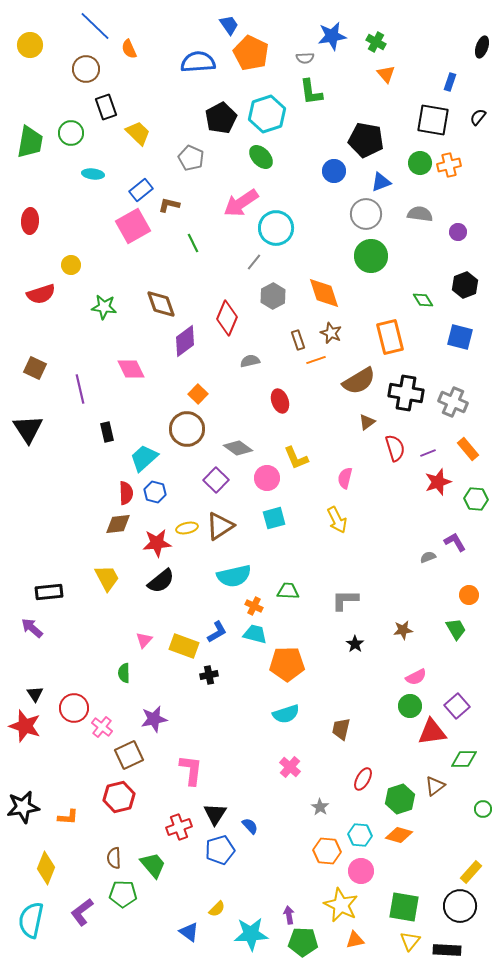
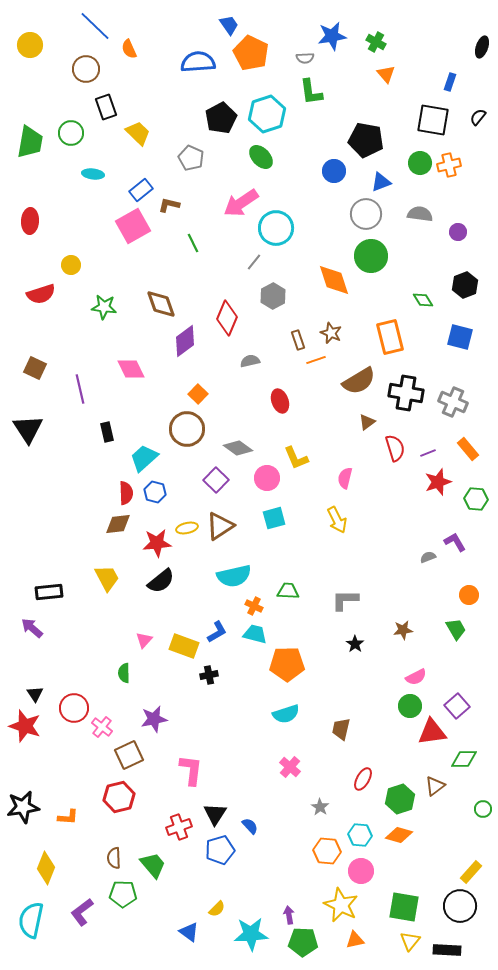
orange diamond at (324, 293): moved 10 px right, 13 px up
